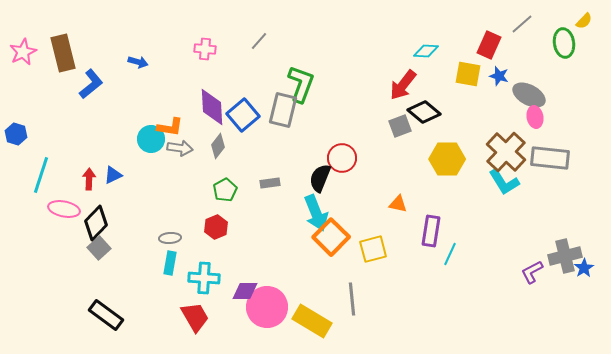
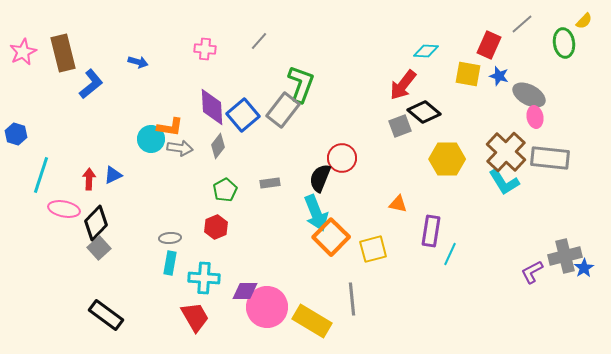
gray rectangle at (283, 110): rotated 24 degrees clockwise
